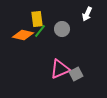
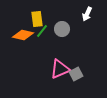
green line: moved 2 px right
